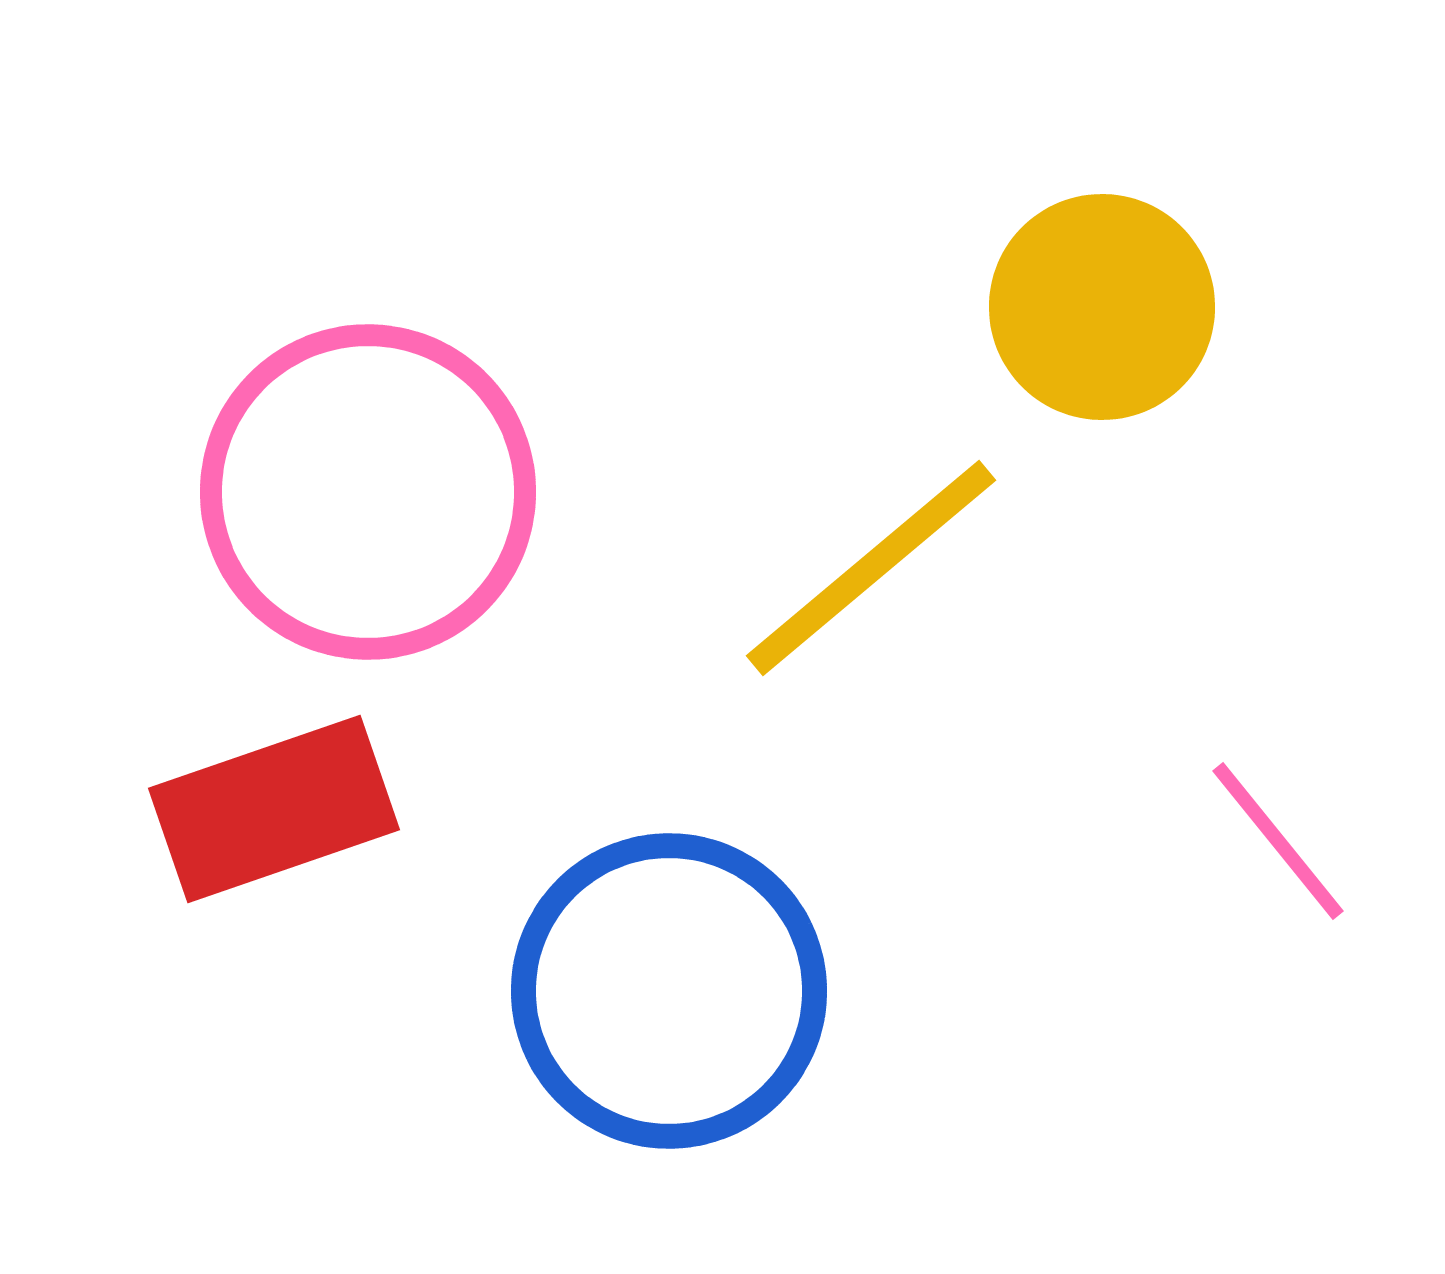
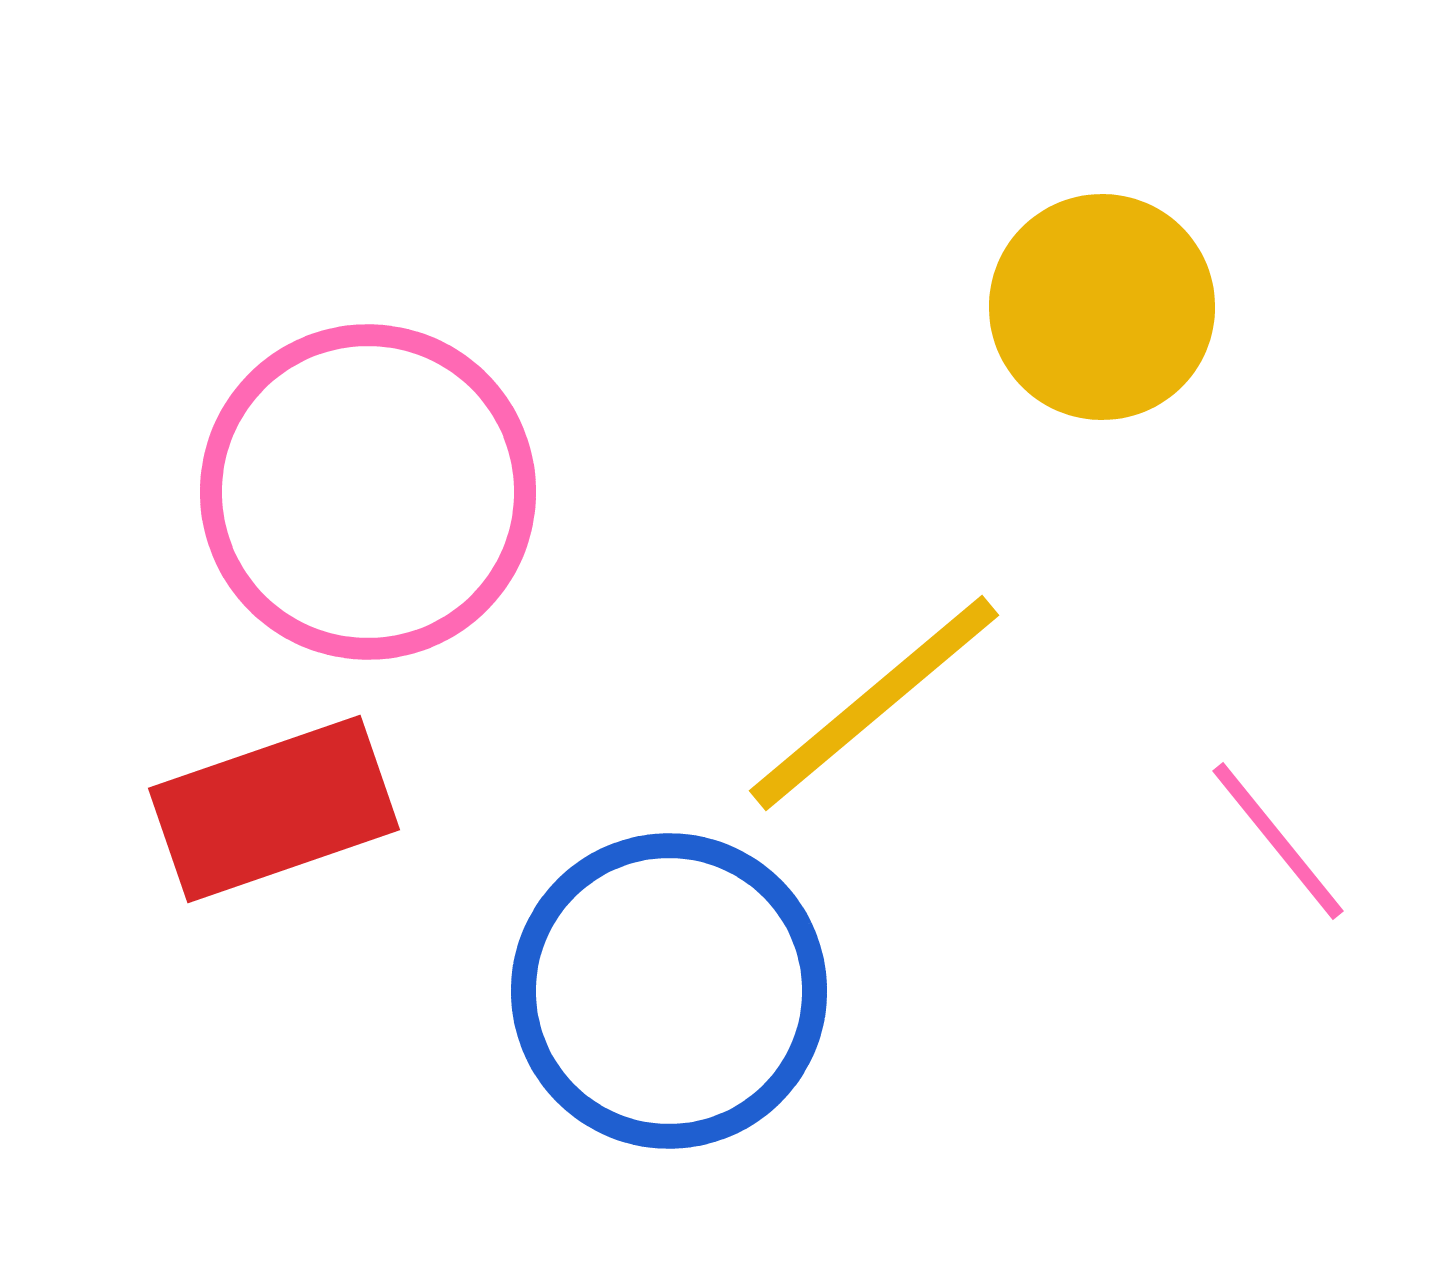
yellow line: moved 3 px right, 135 px down
